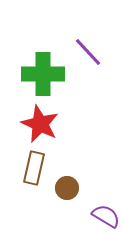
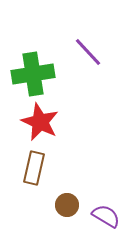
green cross: moved 10 px left; rotated 9 degrees counterclockwise
red star: moved 2 px up
brown circle: moved 17 px down
